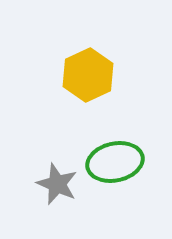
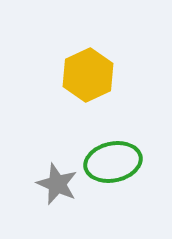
green ellipse: moved 2 px left
